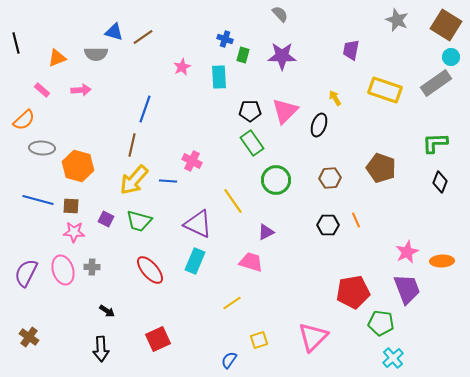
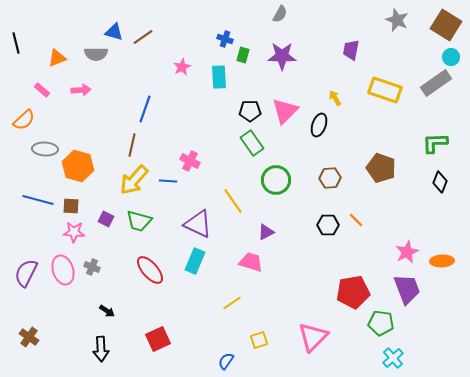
gray semicircle at (280, 14): rotated 72 degrees clockwise
gray ellipse at (42, 148): moved 3 px right, 1 px down
pink cross at (192, 161): moved 2 px left
orange line at (356, 220): rotated 21 degrees counterclockwise
gray cross at (92, 267): rotated 21 degrees clockwise
blue semicircle at (229, 360): moved 3 px left, 1 px down
